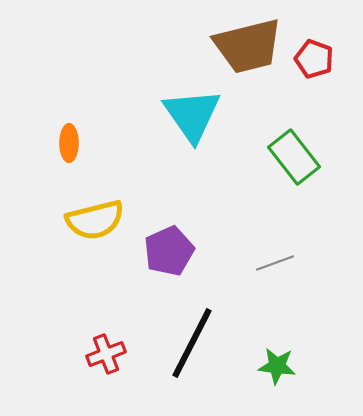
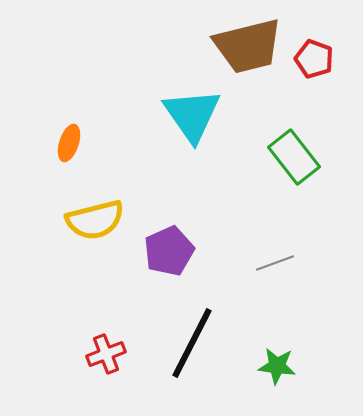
orange ellipse: rotated 18 degrees clockwise
